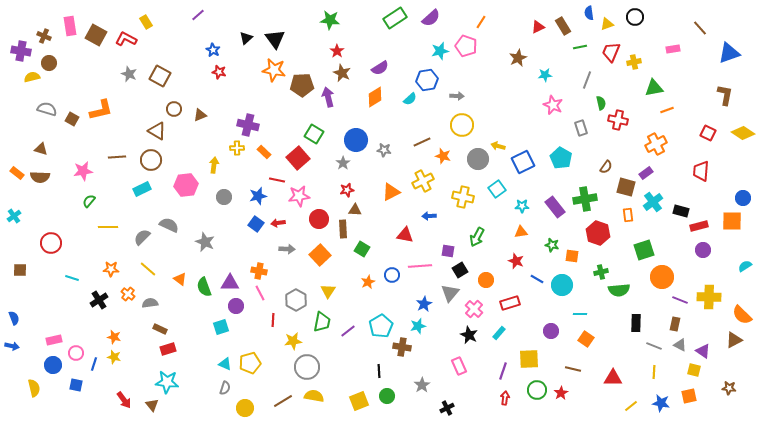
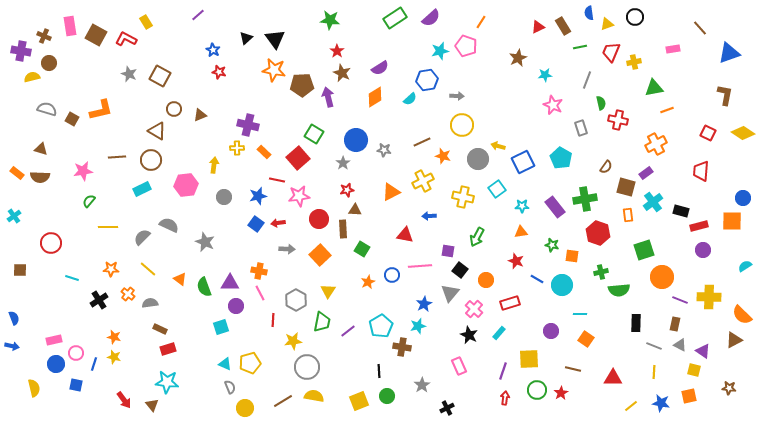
black square at (460, 270): rotated 21 degrees counterclockwise
blue circle at (53, 365): moved 3 px right, 1 px up
gray semicircle at (225, 388): moved 5 px right, 1 px up; rotated 40 degrees counterclockwise
